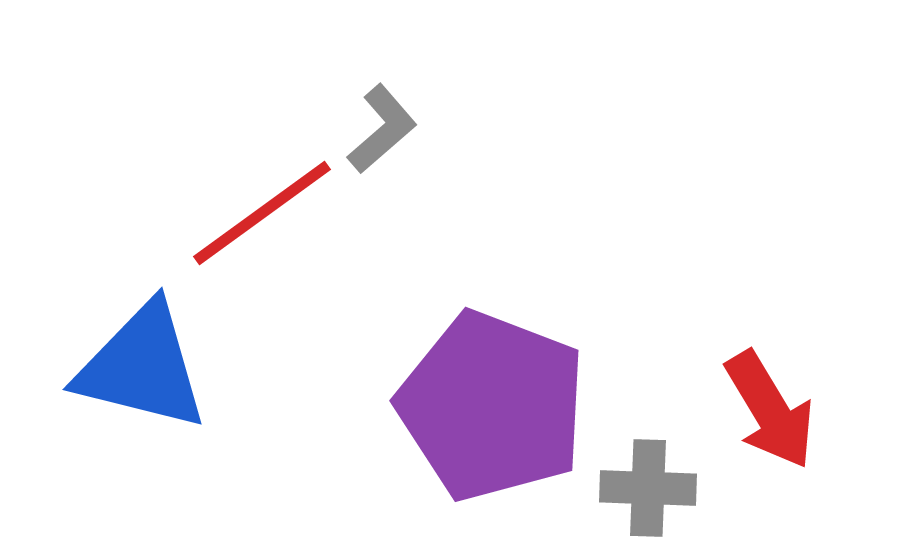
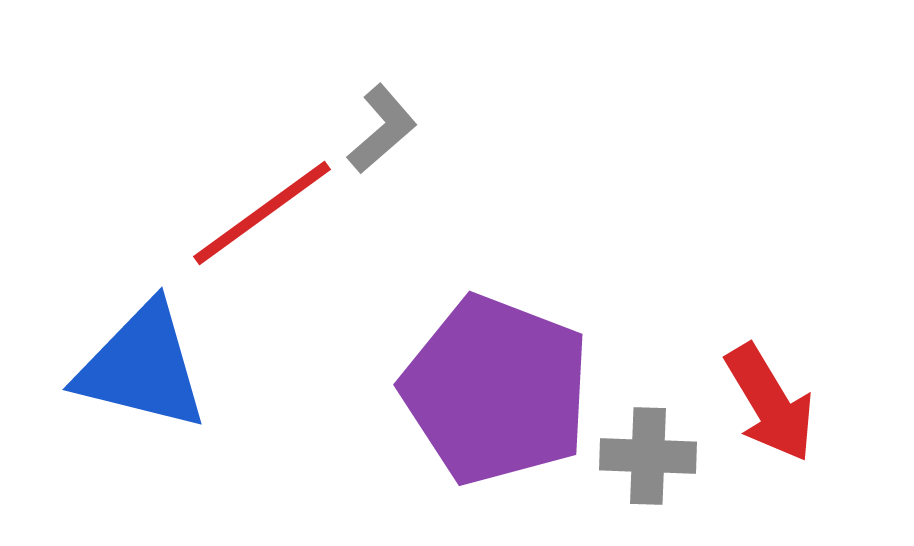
purple pentagon: moved 4 px right, 16 px up
red arrow: moved 7 px up
gray cross: moved 32 px up
